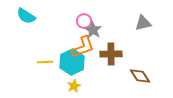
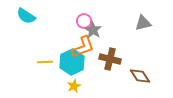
brown cross: moved 1 px left, 5 px down; rotated 15 degrees clockwise
